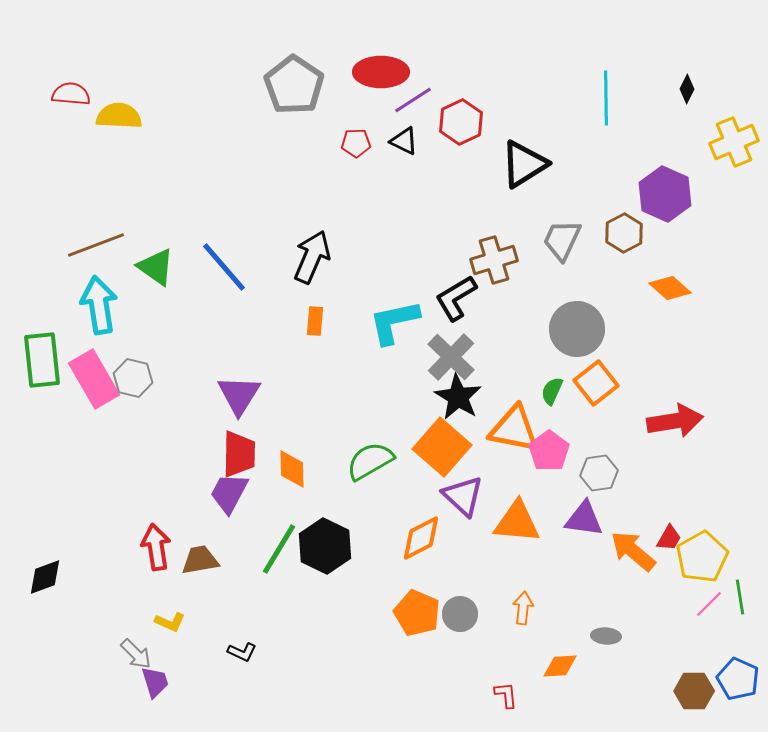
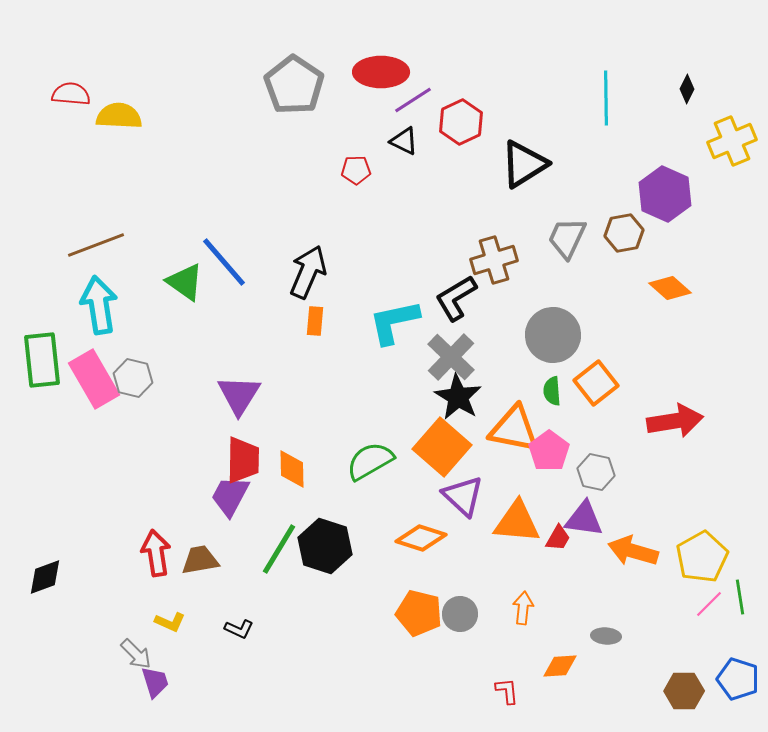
yellow cross at (734, 142): moved 2 px left, 1 px up
red pentagon at (356, 143): moved 27 px down
brown hexagon at (624, 233): rotated 18 degrees clockwise
gray trapezoid at (562, 240): moved 5 px right, 2 px up
black arrow at (312, 257): moved 4 px left, 15 px down
green triangle at (156, 267): moved 29 px right, 15 px down
blue line at (224, 267): moved 5 px up
gray circle at (577, 329): moved 24 px left, 6 px down
green semicircle at (552, 391): rotated 28 degrees counterclockwise
red trapezoid at (239, 454): moved 4 px right, 6 px down
gray hexagon at (599, 473): moved 3 px left, 1 px up; rotated 21 degrees clockwise
purple trapezoid at (229, 493): moved 1 px right, 3 px down
orange diamond at (421, 538): rotated 45 degrees clockwise
red trapezoid at (669, 538): moved 111 px left
black hexagon at (325, 546): rotated 8 degrees counterclockwise
red arrow at (156, 547): moved 6 px down
orange arrow at (633, 551): rotated 24 degrees counterclockwise
orange pentagon at (417, 613): moved 2 px right; rotated 9 degrees counterclockwise
black L-shape at (242, 652): moved 3 px left, 23 px up
blue pentagon at (738, 679): rotated 6 degrees counterclockwise
brown hexagon at (694, 691): moved 10 px left
red L-shape at (506, 695): moved 1 px right, 4 px up
